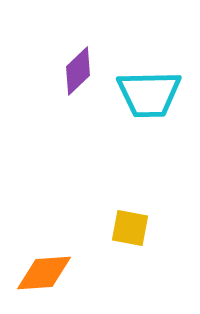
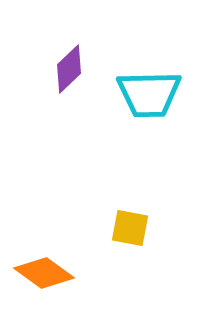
purple diamond: moved 9 px left, 2 px up
orange diamond: rotated 40 degrees clockwise
